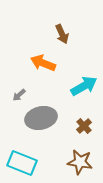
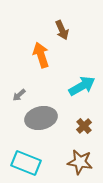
brown arrow: moved 4 px up
orange arrow: moved 2 px left, 8 px up; rotated 50 degrees clockwise
cyan arrow: moved 2 px left
cyan rectangle: moved 4 px right
